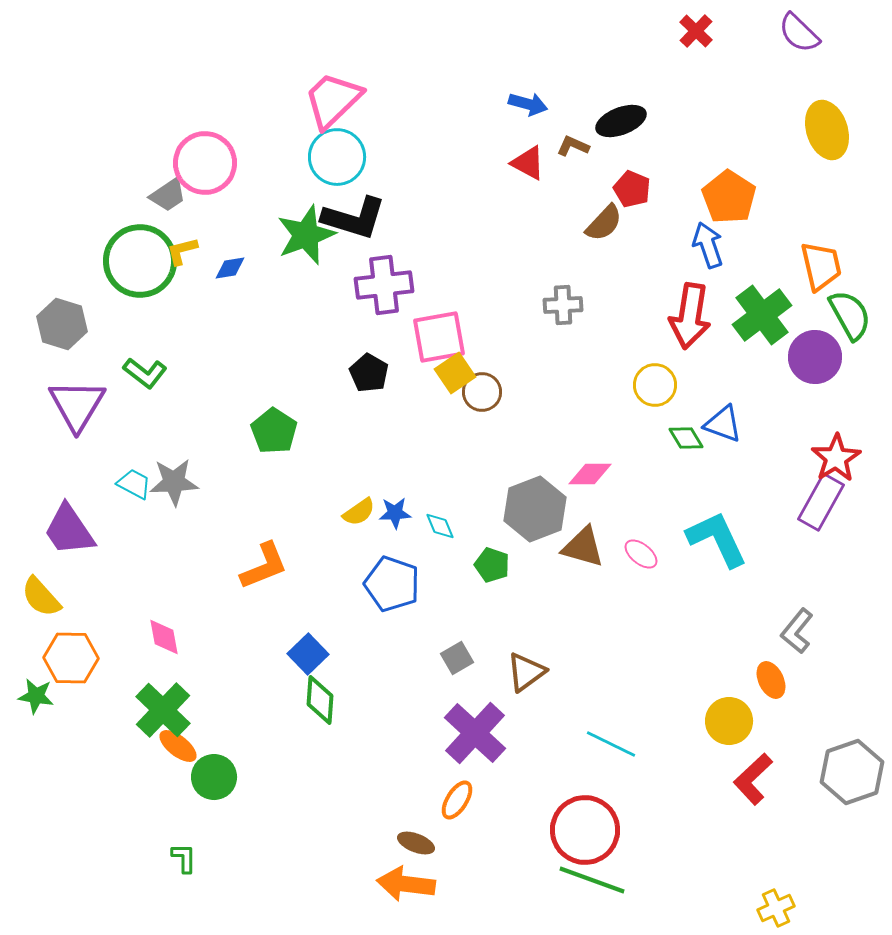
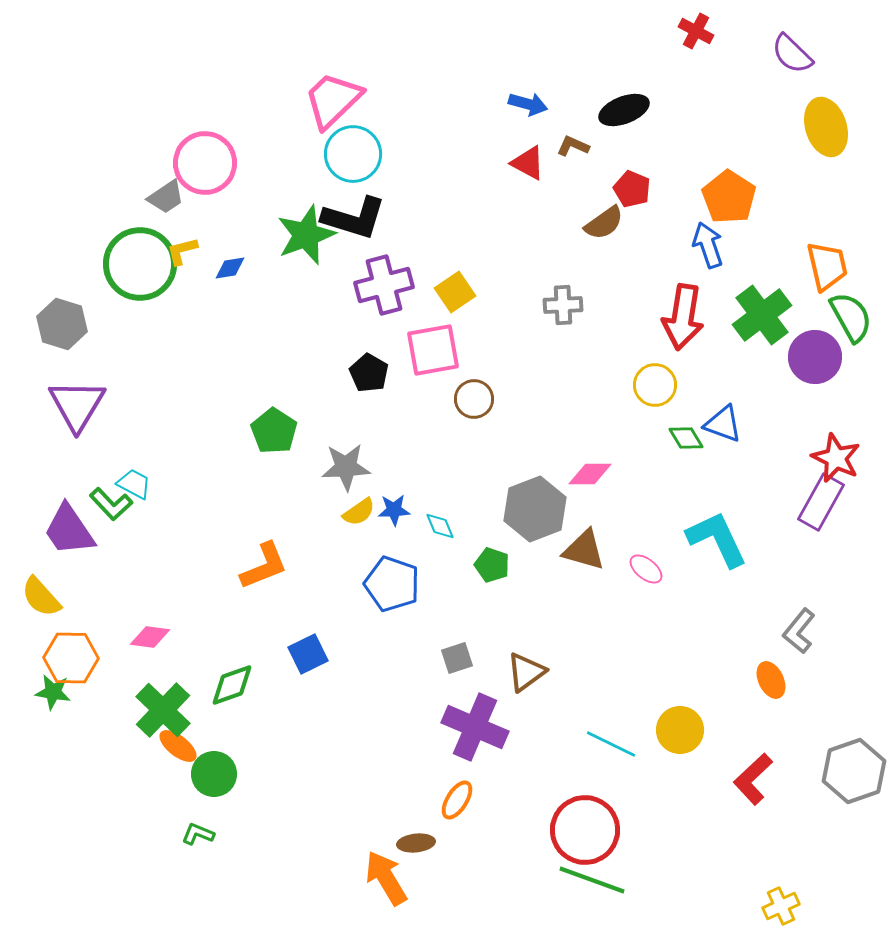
red cross at (696, 31): rotated 16 degrees counterclockwise
purple semicircle at (799, 33): moved 7 px left, 21 px down
black ellipse at (621, 121): moved 3 px right, 11 px up
yellow ellipse at (827, 130): moved 1 px left, 3 px up
cyan circle at (337, 157): moved 16 px right, 3 px up
gray trapezoid at (168, 195): moved 2 px left, 2 px down
brown semicircle at (604, 223): rotated 12 degrees clockwise
green circle at (140, 261): moved 3 px down
orange trapezoid at (821, 266): moved 6 px right
purple cross at (384, 285): rotated 8 degrees counterclockwise
green semicircle at (850, 315): moved 1 px right, 2 px down
red arrow at (690, 316): moved 7 px left, 1 px down
pink square at (439, 337): moved 6 px left, 13 px down
green L-shape at (145, 373): moved 34 px left, 131 px down; rotated 9 degrees clockwise
yellow square at (455, 373): moved 81 px up
brown circle at (482, 392): moved 8 px left, 7 px down
red star at (836, 458): rotated 15 degrees counterclockwise
gray star at (174, 482): moved 172 px right, 15 px up
blue star at (395, 513): moved 1 px left, 3 px up
brown triangle at (583, 547): moved 1 px right, 3 px down
pink ellipse at (641, 554): moved 5 px right, 15 px down
gray L-shape at (797, 631): moved 2 px right
pink diamond at (164, 637): moved 14 px left; rotated 72 degrees counterclockwise
blue square at (308, 654): rotated 18 degrees clockwise
gray square at (457, 658): rotated 12 degrees clockwise
green star at (36, 696): moved 17 px right, 4 px up
green diamond at (320, 700): moved 88 px left, 15 px up; rotated 66 degrees clockwise
yellow circle at (729, 721): moved 49 px left, 9 px down
purple cross at (475, 733): moved 6 px up; rotated 20 degrees counterclockwise
gray hexagon at (852, 772): moved 2 px right, 1 px up
green circle at (214, 777): moved 3 px up
brown ellipse at (416, 843): rotated 27 degrees counterclockwise
green L-shape at (184, 858): moved 14 px right, 24 px up; rotated 68 degrees counterclockwise
orange arrow at (406, 884): moved 20 px left, 6 px up; rotated 52 degrees clockwise
yellow cross at (776, 908): moved 5 px right, 2 px up
